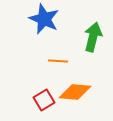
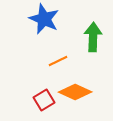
green arrow: rotated 12 degrees counterclockwise
orange line: rotated 30 degrees counterclockwise
orange diamond: rotated 20 degrees clockwise
